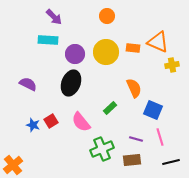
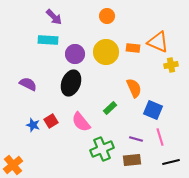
yellow cross: moved 1 px left
